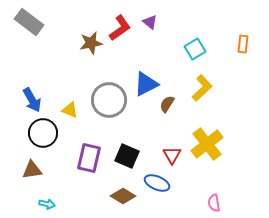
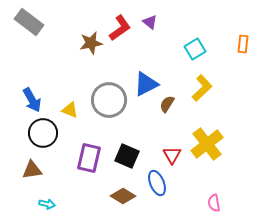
blue ellipse: rotated 45 degrees clockwise
